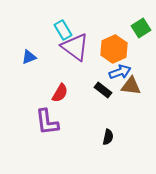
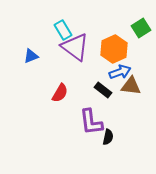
blue triangle: moved 2 px right, 1 px up
purple L-shape: moved 44 px right
